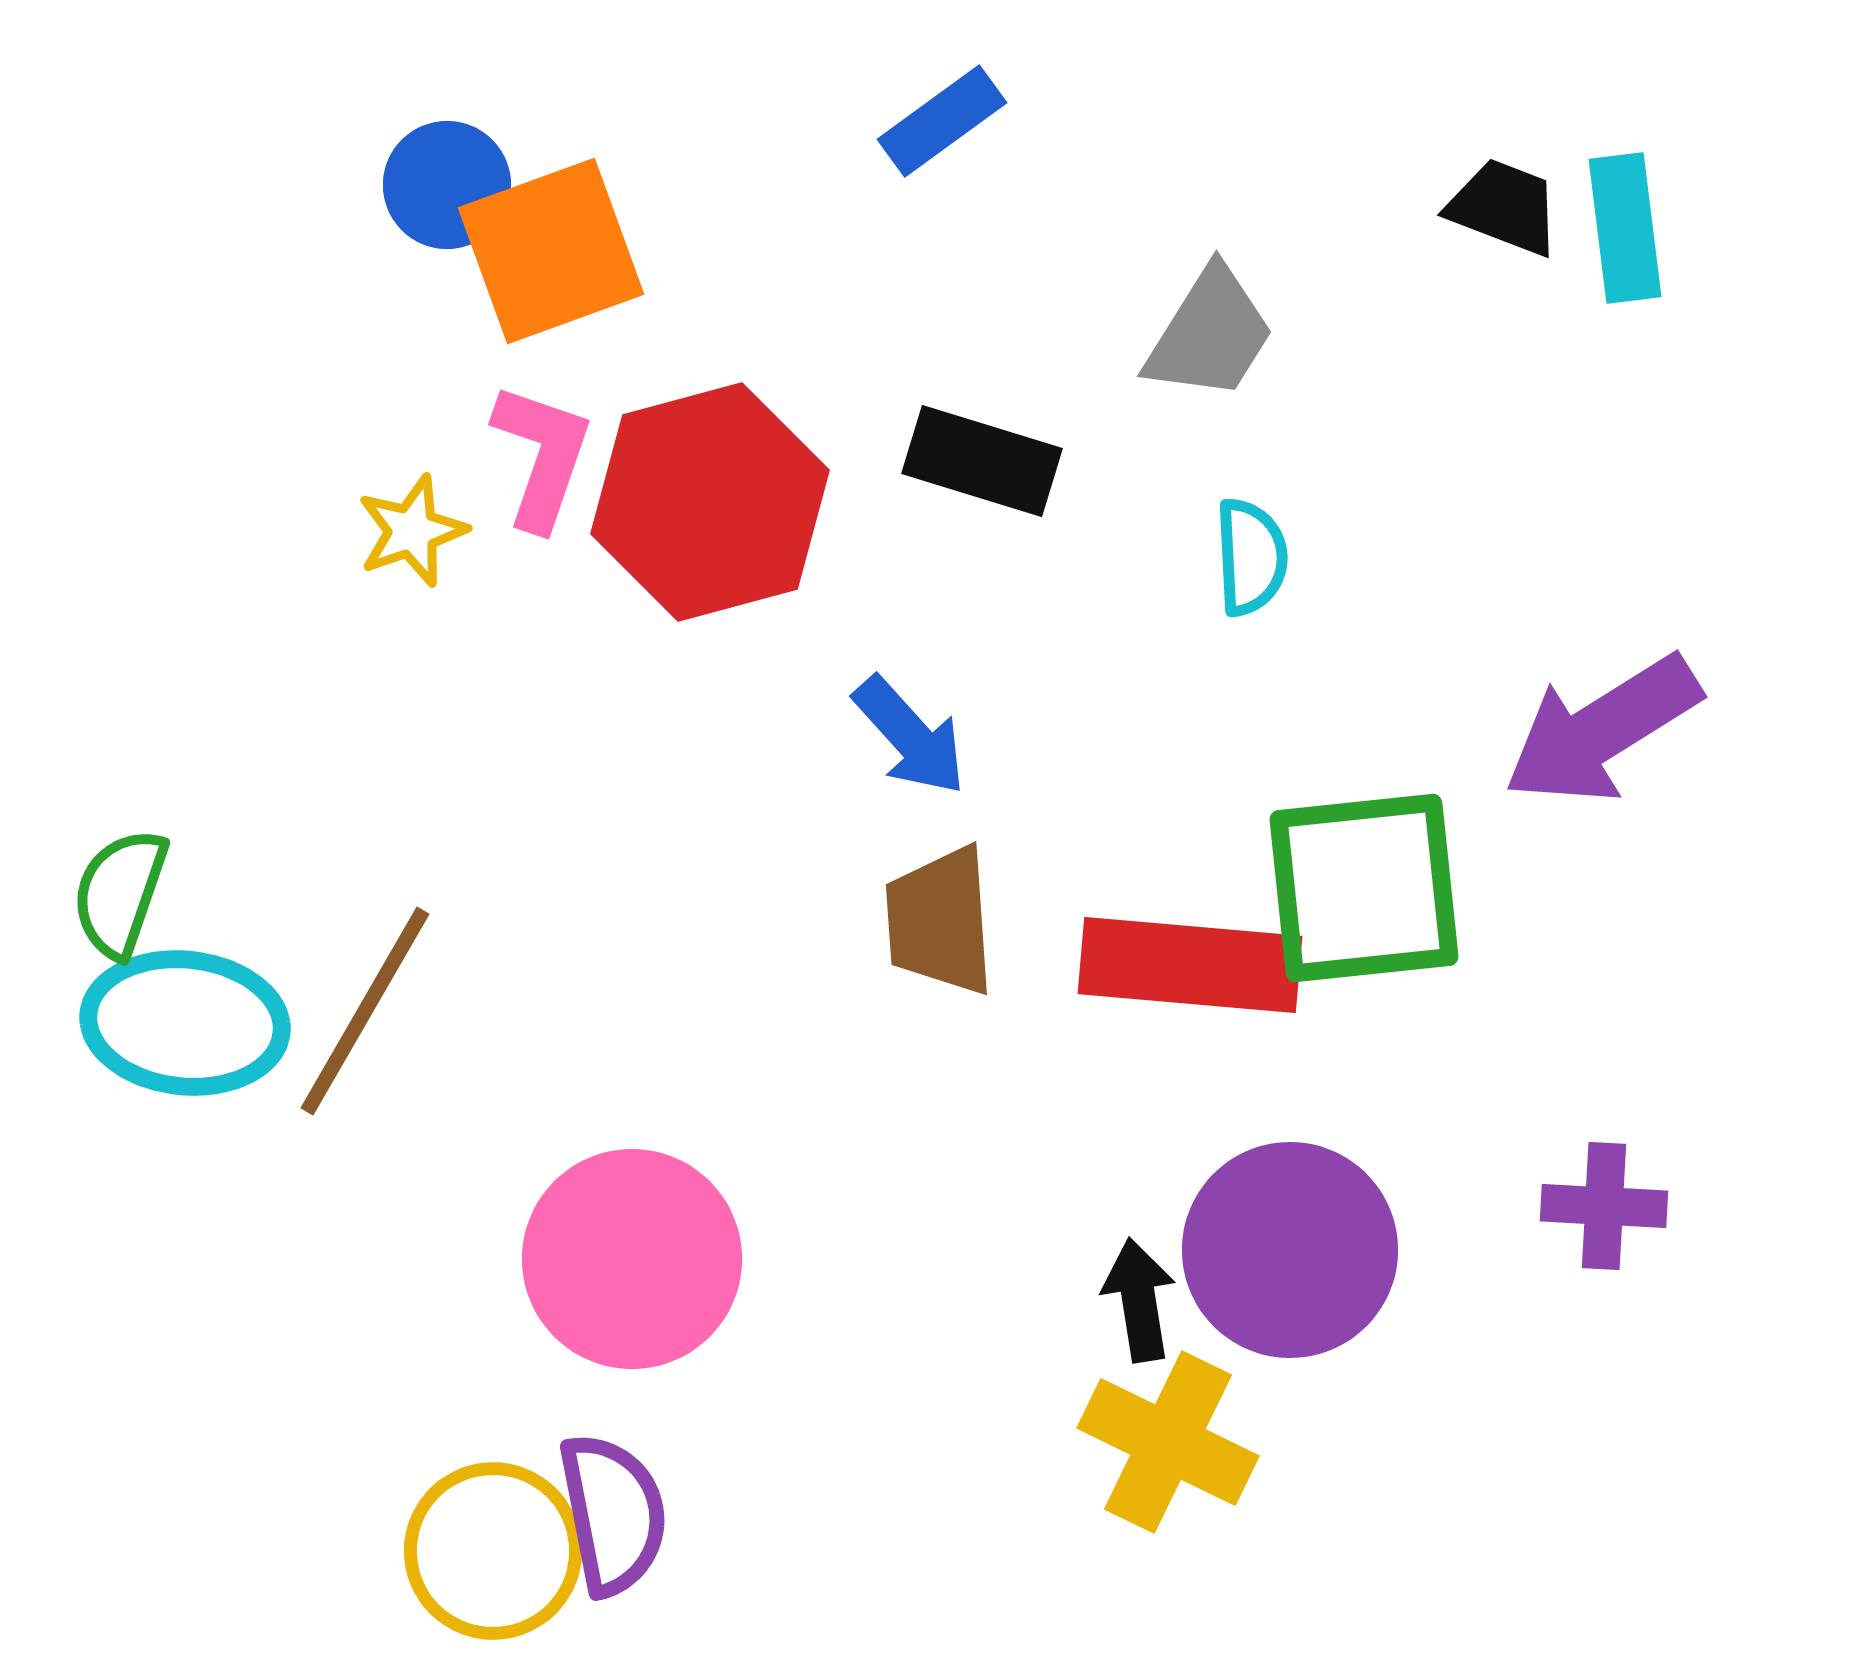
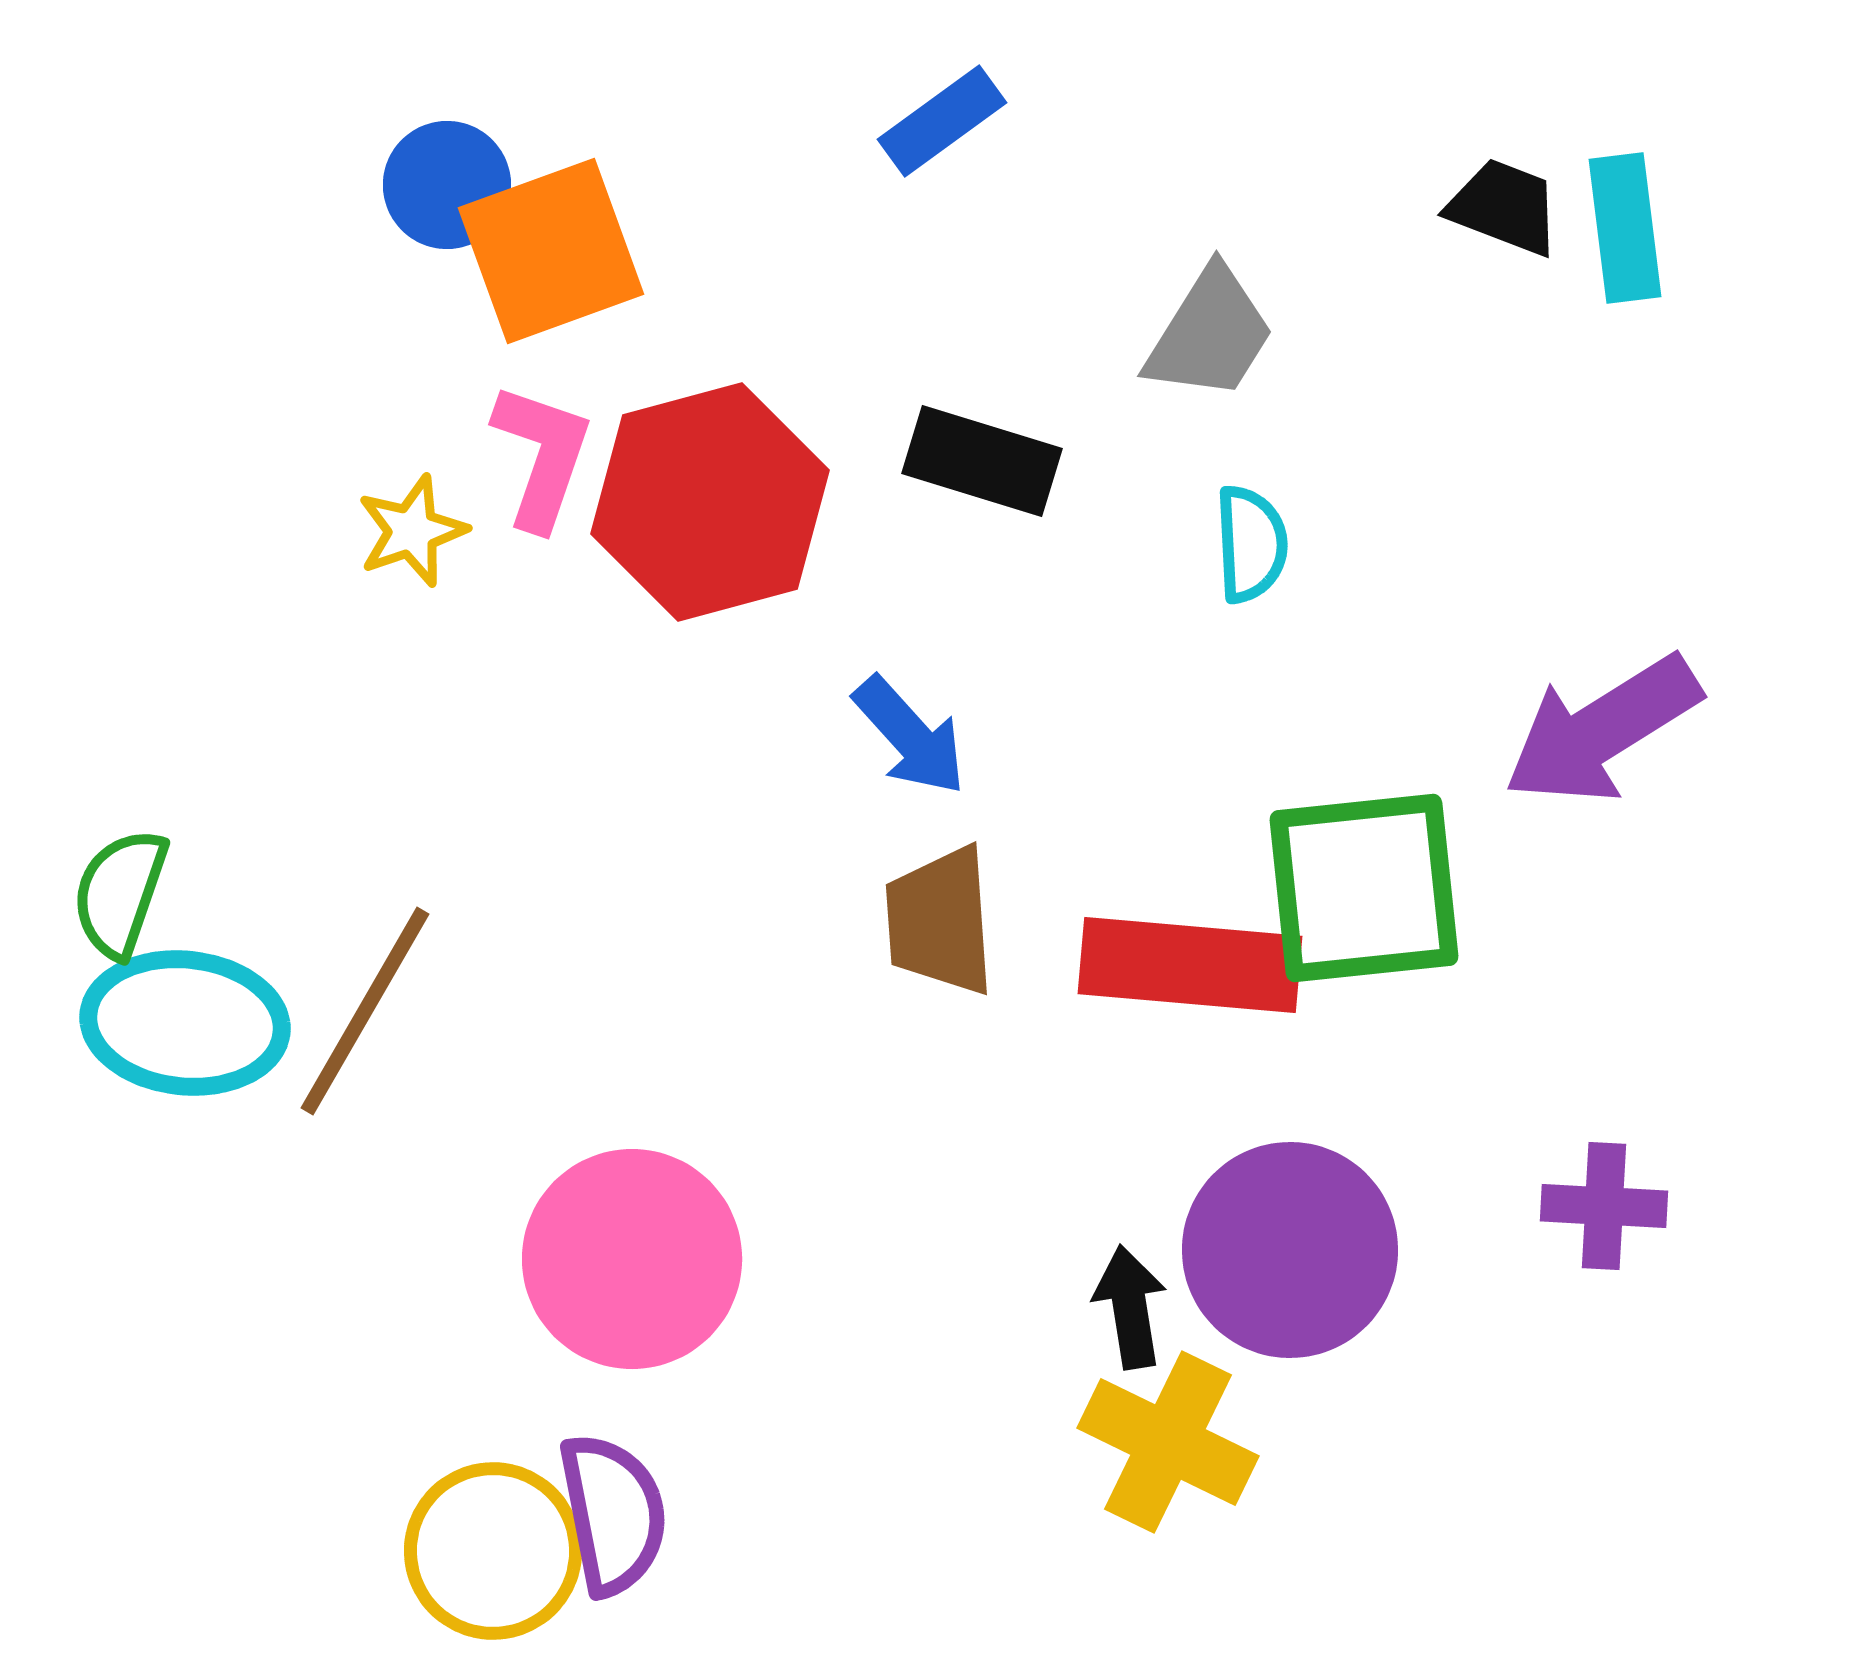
cyan semicircle: moved 13 px up
black arrow: moved 9 px left, 7 px down
